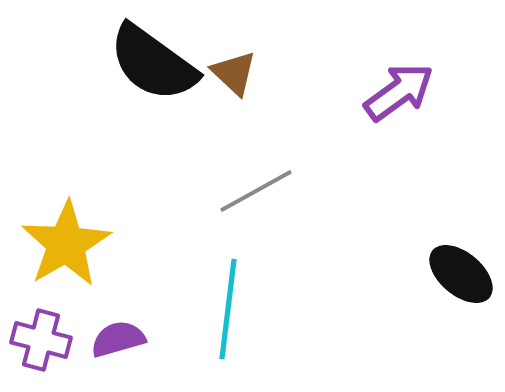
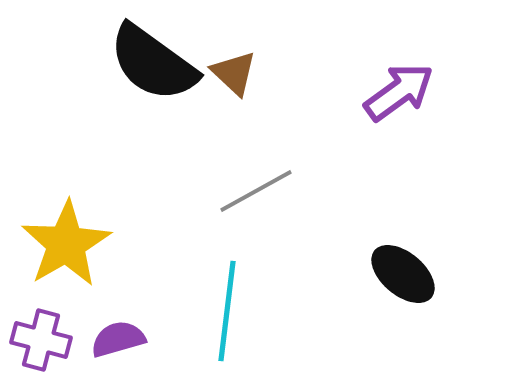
black ellipse: moved 58 px left
cyan line: moved 1 px left, 2 px down
